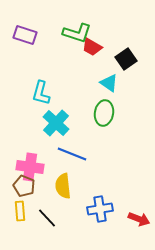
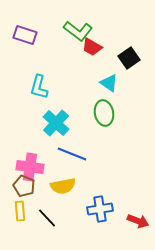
green L-shape: moved 1 px right, 2 px up; rotated 20 degrees clockwise
black square: moved 3 px right, 1 px up
cyan L-shape: moved 2 px left, 6 px up
green ellipse: rotated 20 degrees counterclockwise
yellow semicircle: rotated 95 degrees counterclockwise
red arrow: moved 1 px left, 2 px down
